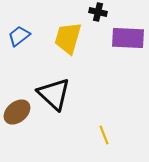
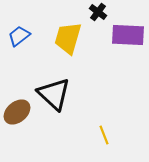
black cross: rotated 24 degrees clockwise
purple rectangle: moved 3 px up
